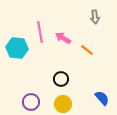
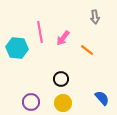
pink arrow: rotated 84 degrees counterclockwise
yellow circle: moved 1 px up
